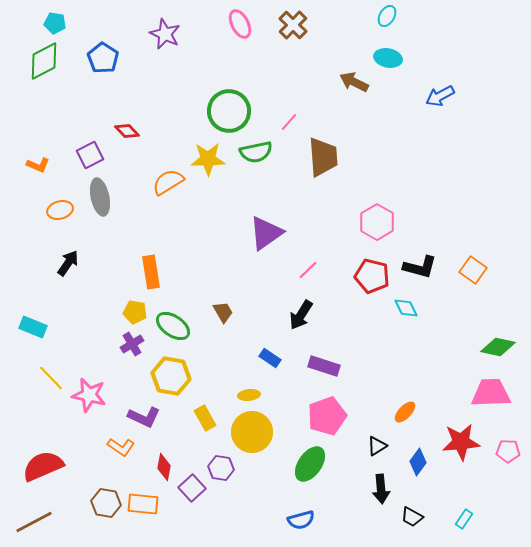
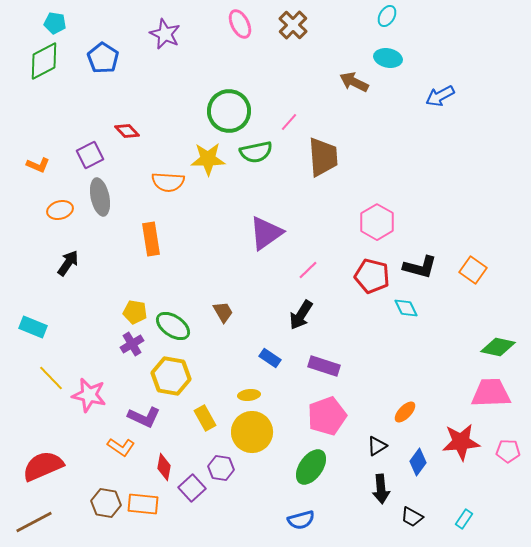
orange semicircle at (168, 182): rotated 144 degrees counterclockwise
orange rectangle at (151, 272): moved 33 px up
green ellipse at (310, 464): moved 1 px right, 3 px down
